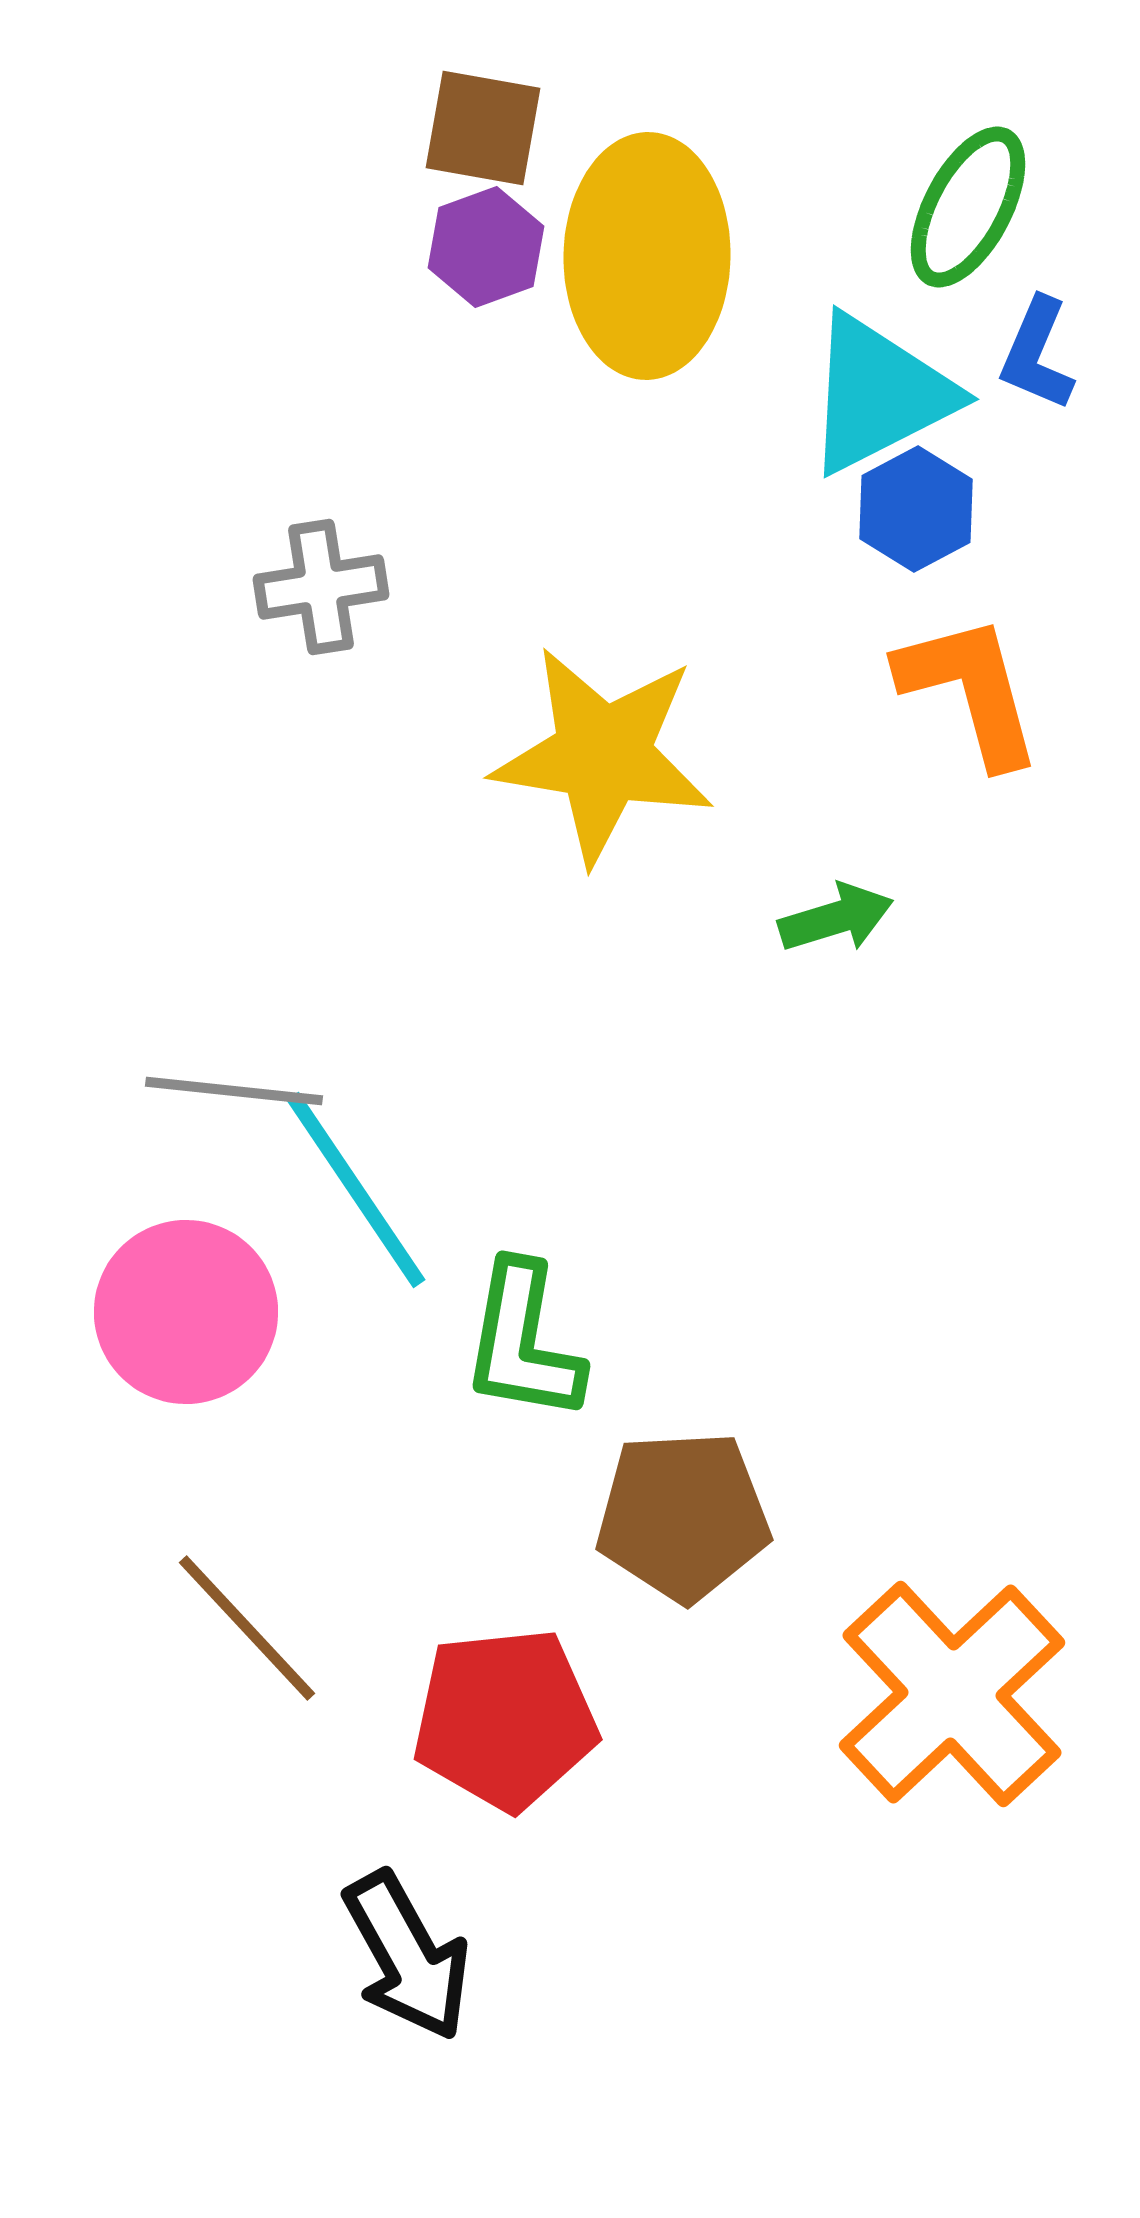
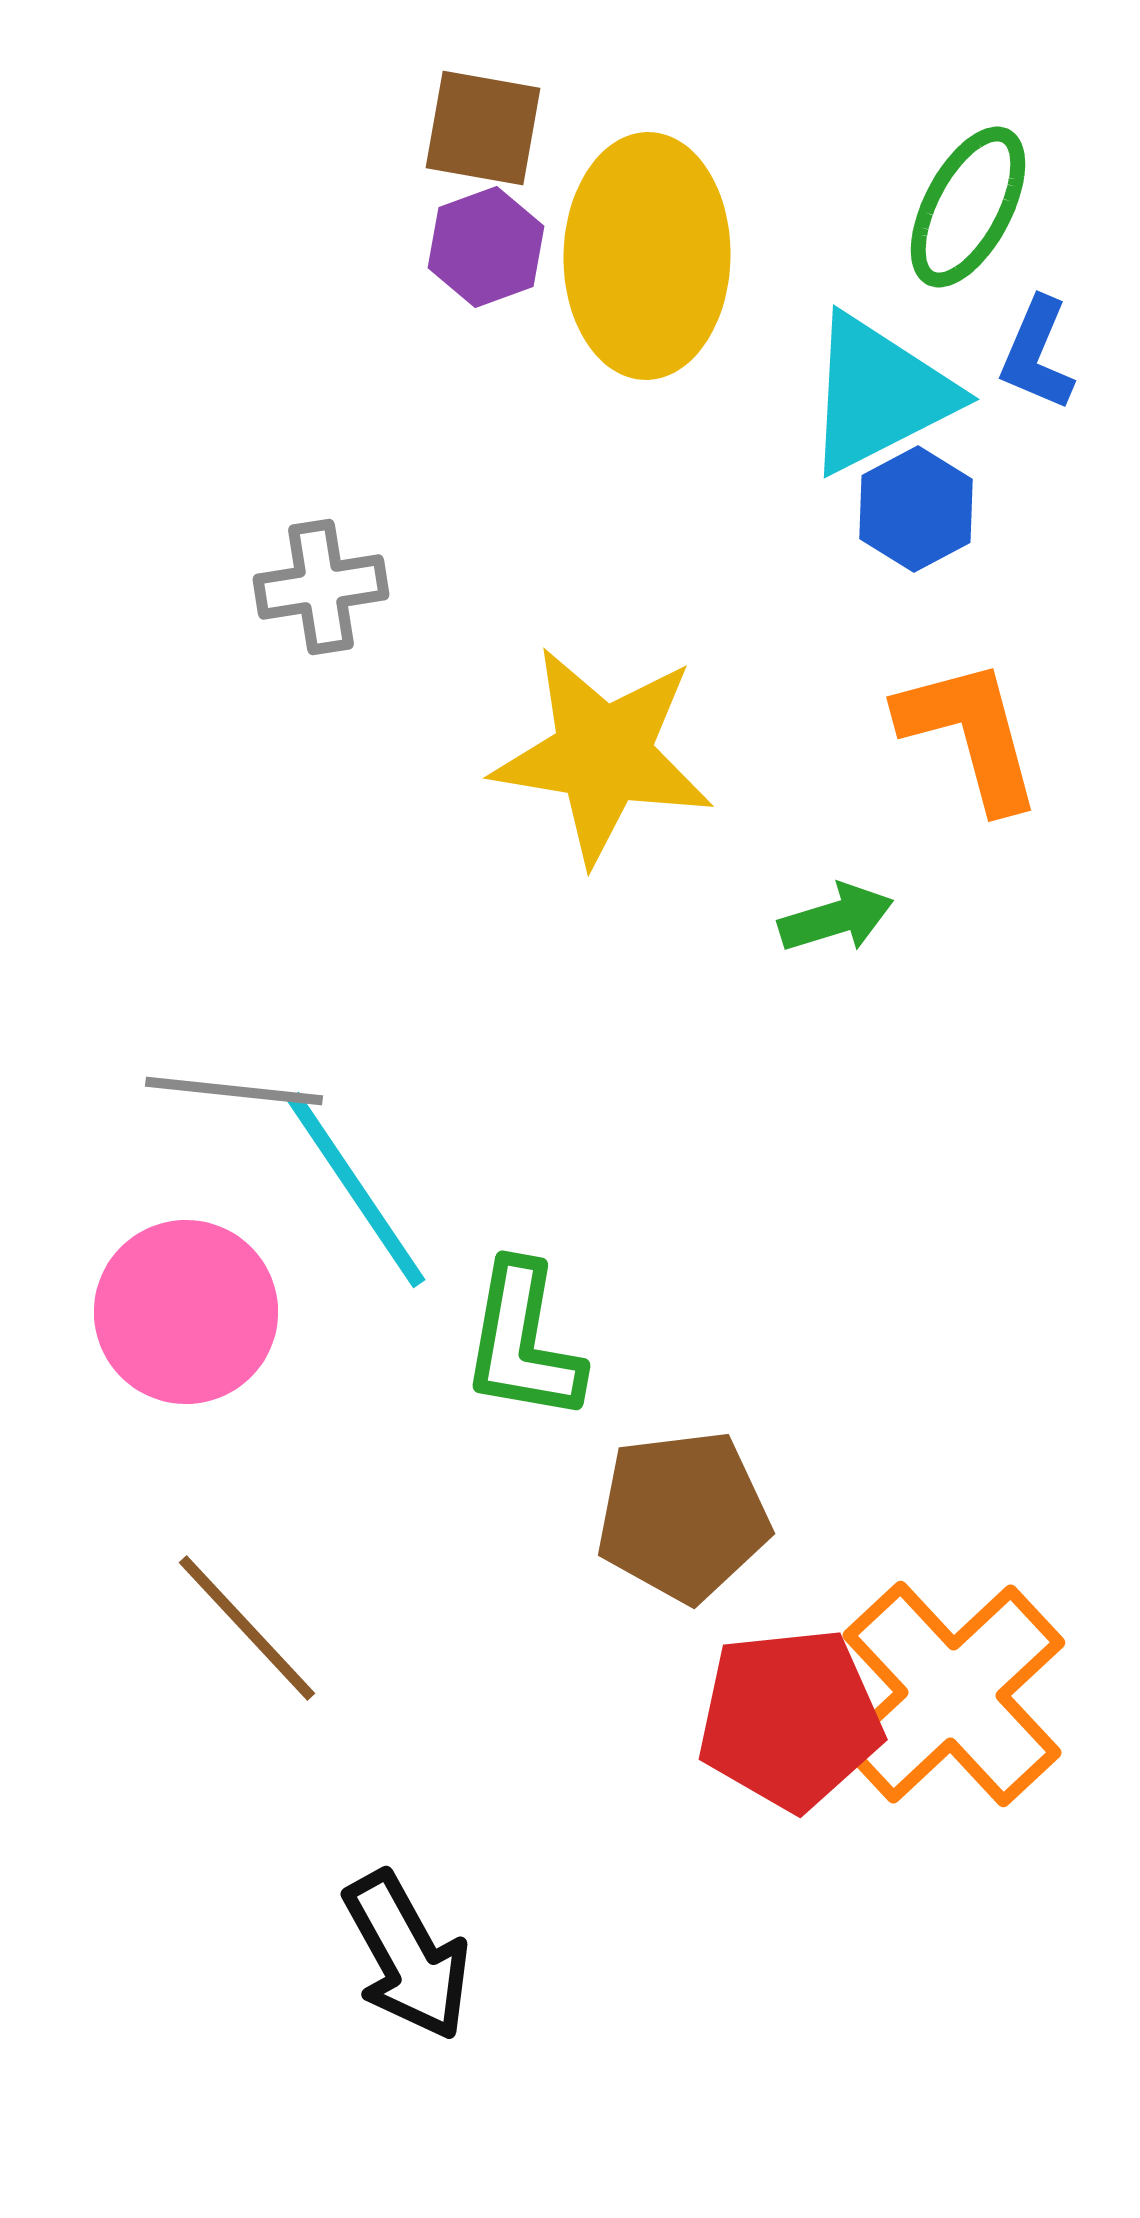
orange L-shape: moved 44 px down
brown pentagon: rotated 4 degrees counterclockwise
red pentagon: moved 285 px right
